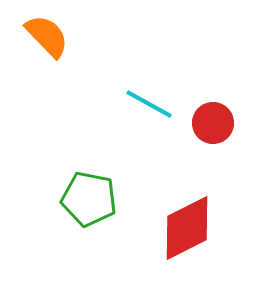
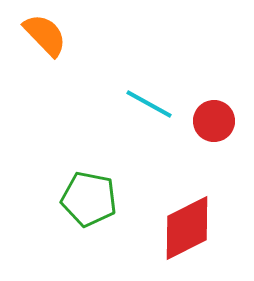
orange semicircle: moved 2 px left, 1 px up
red circle: moved 1 px right, 2 px up
